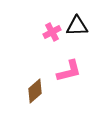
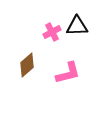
pink L-shape: moved 1 px left, 2 px down
brown diamond: moved 8 px left, 26 px up
